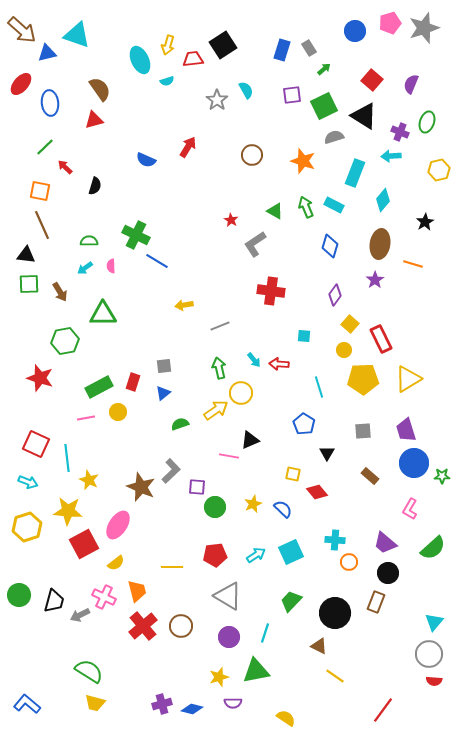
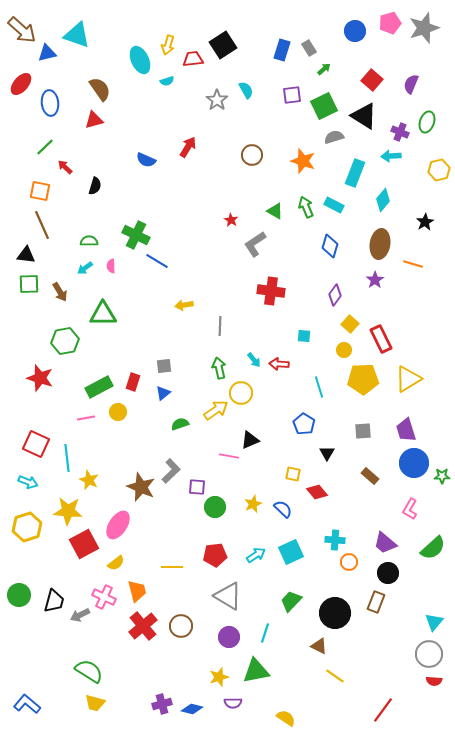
gray line at (220, 326): rotated 66 degrees counterclockwise
